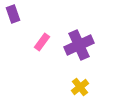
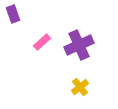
pink rectangle: rotated 12 degrees clockwise
